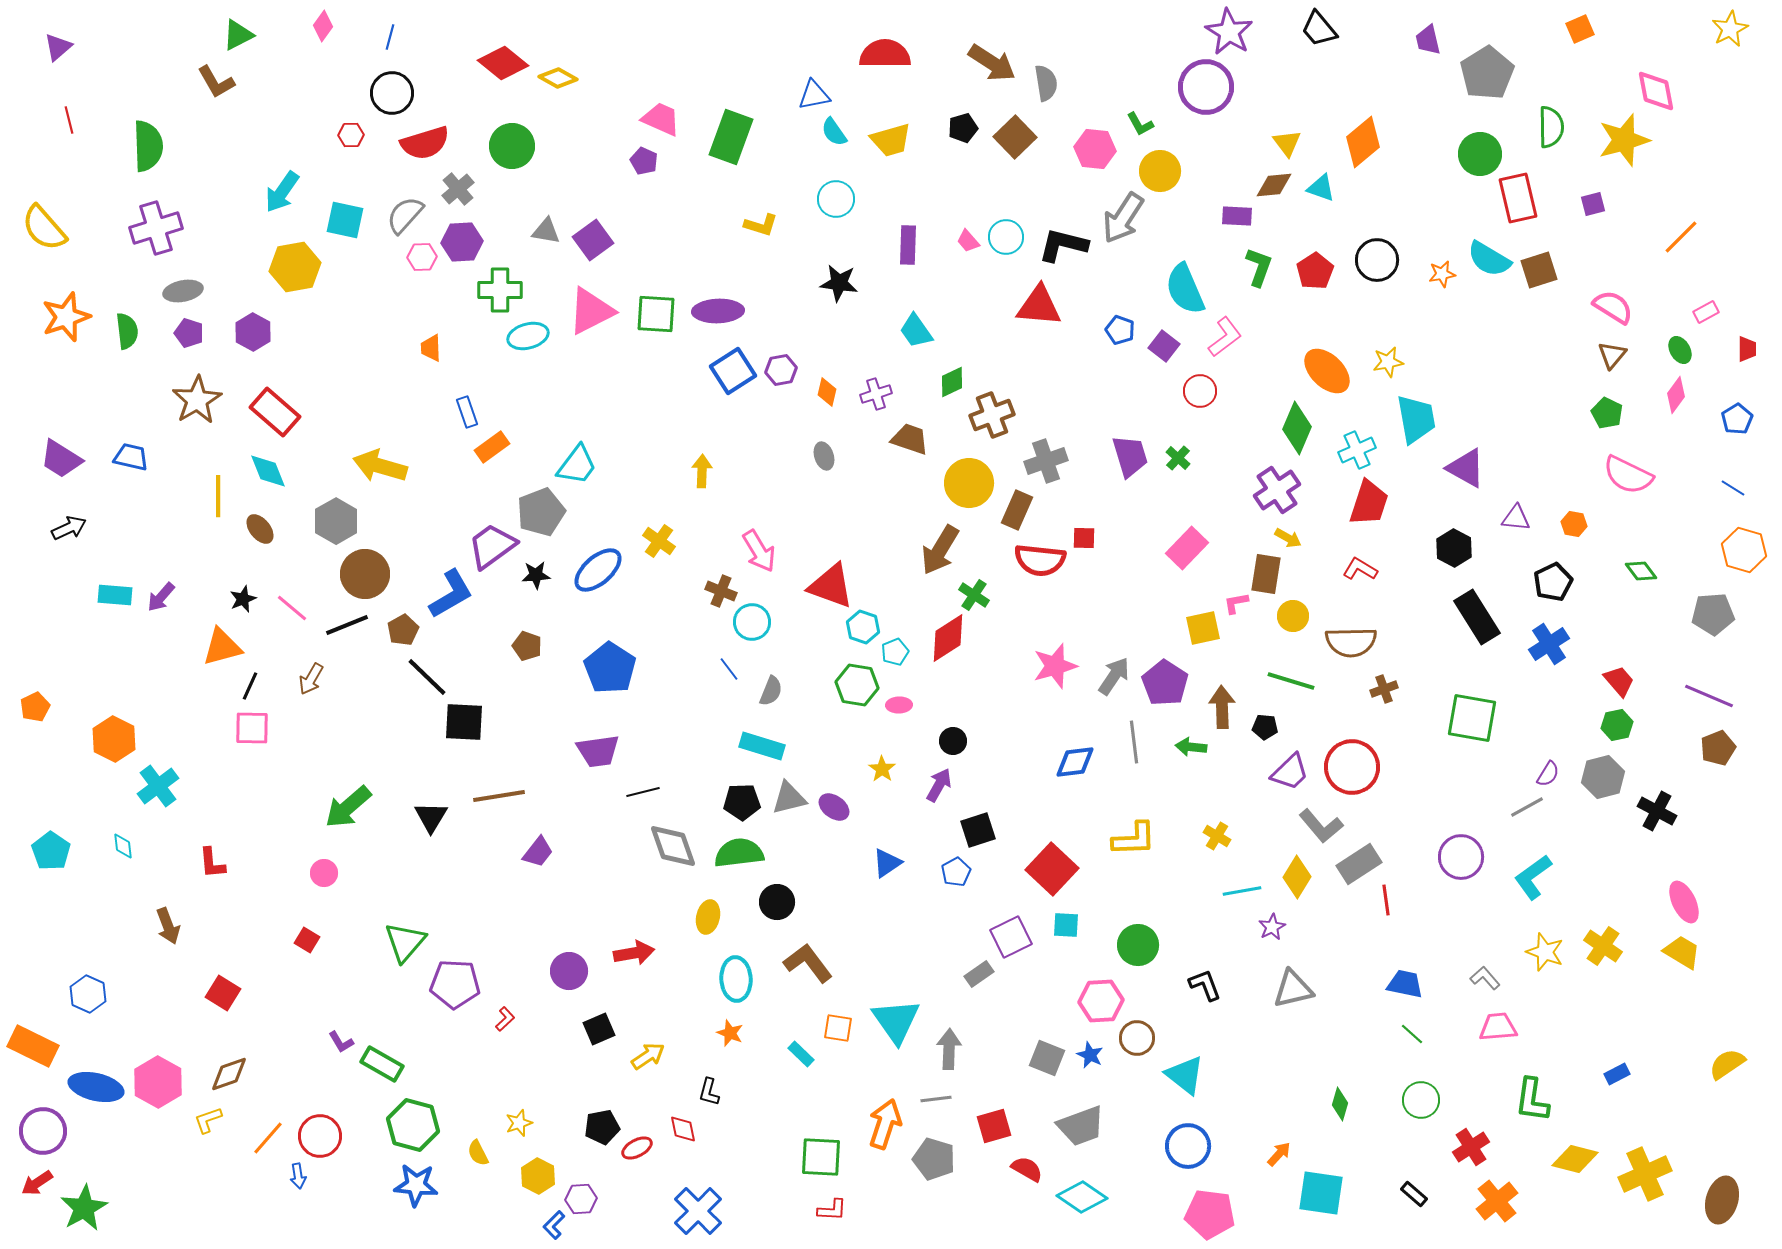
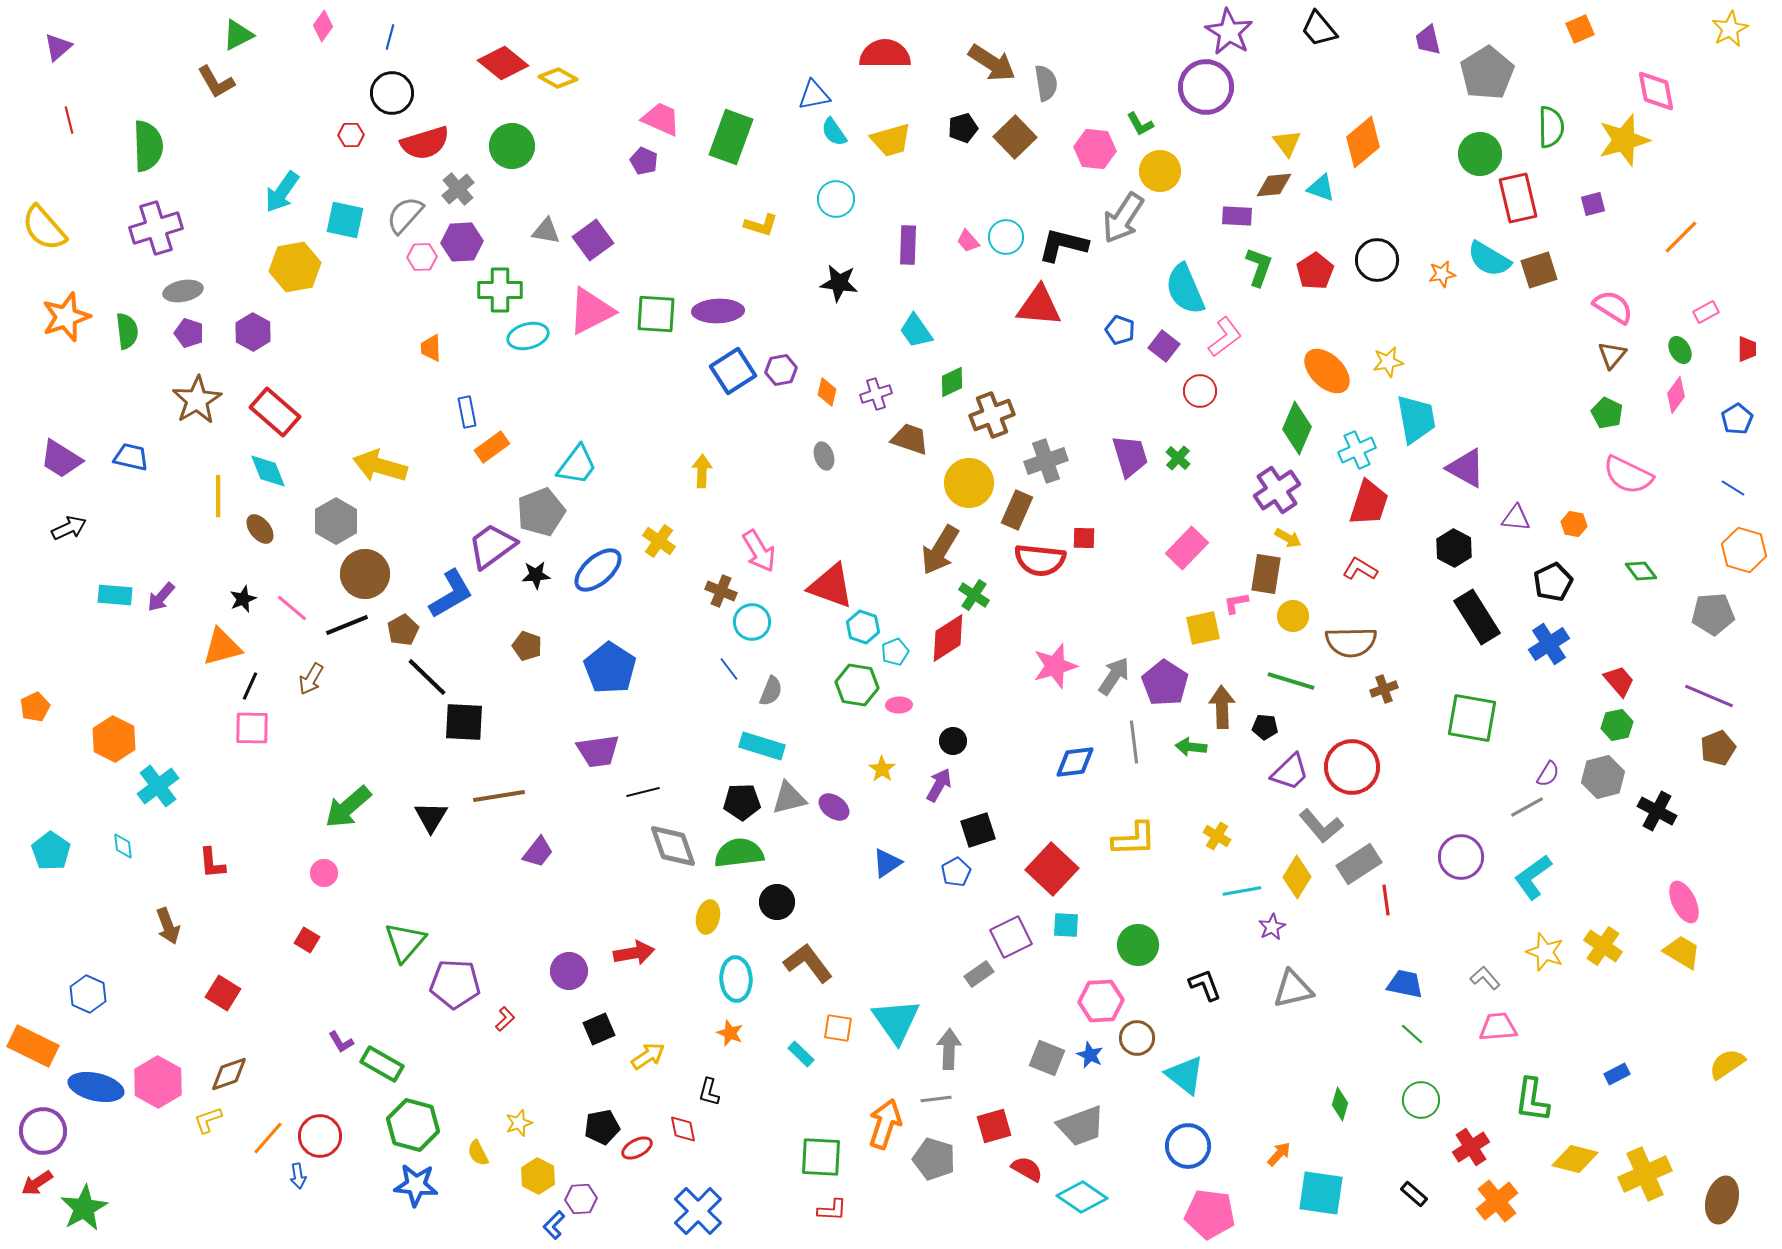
blue rectangle at (467, 412): rotated 8 degrees clockwise
